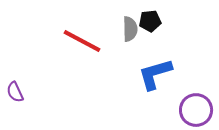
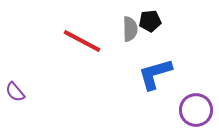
purple semicircle: rotated 15 degrees counterclockwise
